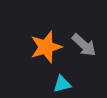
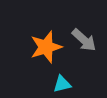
gray arrow: moved 5 px up
